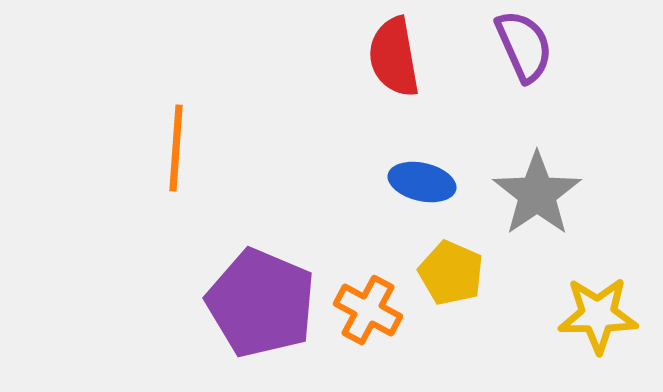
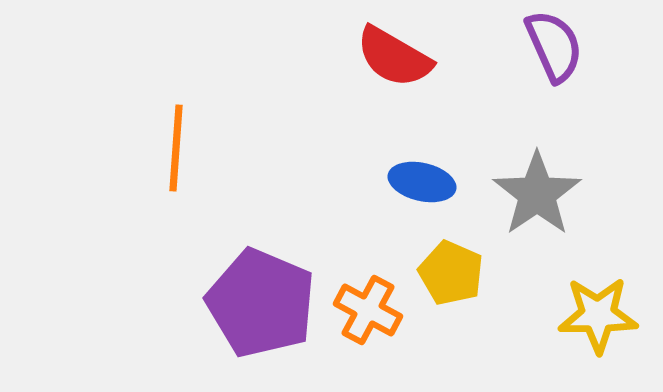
purple semicircle: moved 30 px right
red semicircle: rotated 50 degrees counterclockwise
